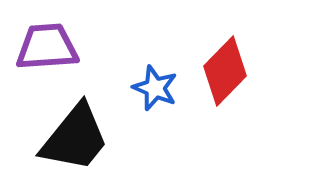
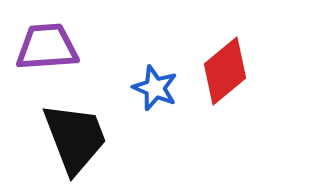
red diamond: rotated 6 degrees clockwise
black trapezoid: rotated 60 degrees counterclockwise
